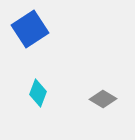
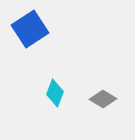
cyan diamond: moved 17 px right
